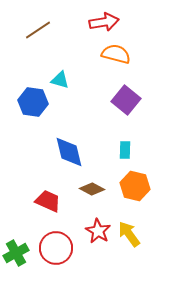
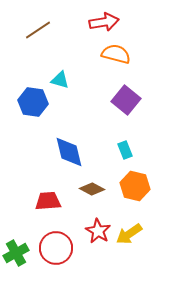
cyan rectangle: rotated 24 degrees counterclockwise
red trapezoid: rotated 28 degrees counterclockwise
yellow arrow: rotated 88 degrees counterclockwise
